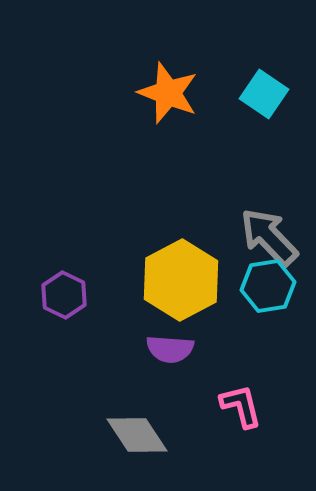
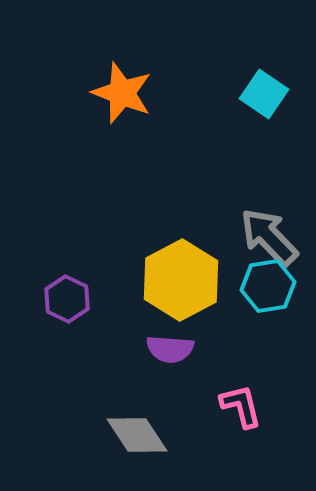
orange star: moved 46 px left
purple hexagon: moved 3 px right, 4 px down
